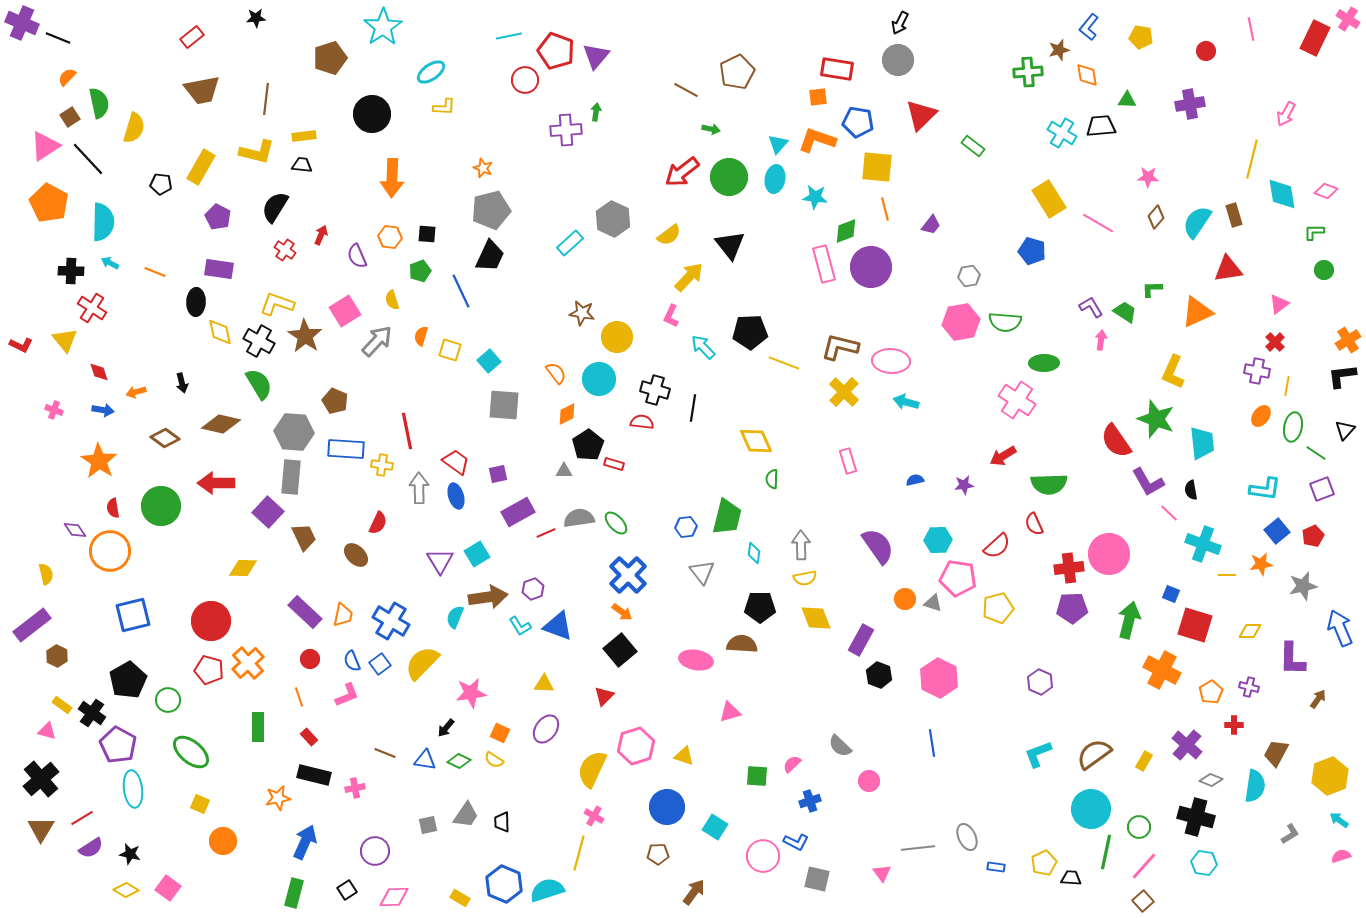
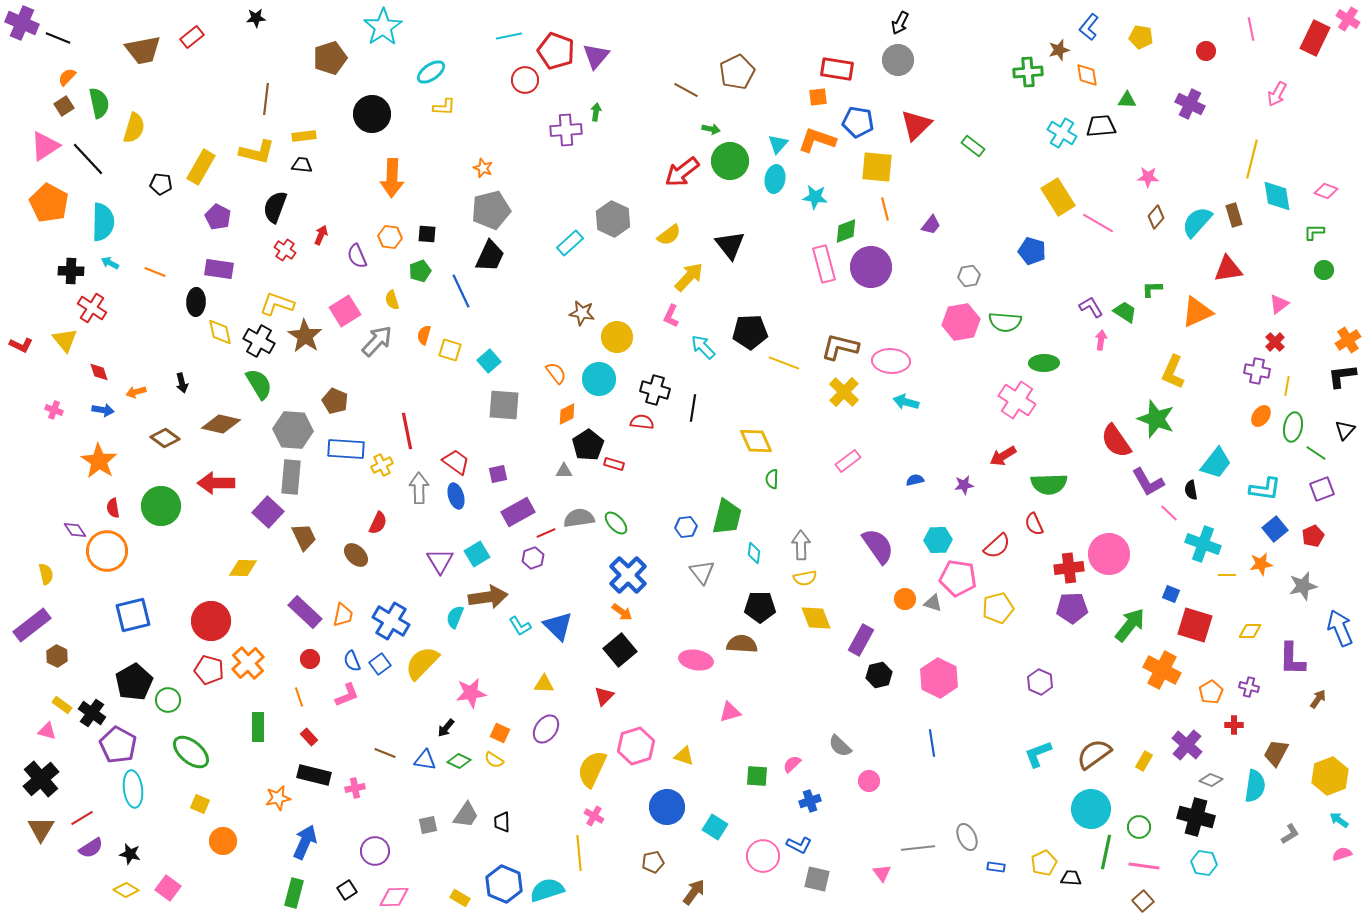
brown trapezoid at (202, 90): moved 59 px left, 40 px up
purple cross at (1190, 104): rotated 36 degrees clockwise
pink arrow at (1286, 114): moved 9 px left, 20 px up
red triangle at (921, 115): moved 5 px left, 10 px down
brown square at (70, 117): moved 6 px left, 11 px up
green circle at (729, 177): moved 1 px right, 16 px up
cyan diamond at (1282, 194): moved 5 px left, 2 px down
yellow rectangle at (1049, 199): moved 9 px right, 2 px up
black semicircle at (275, 207): rotated 12 degrees counterclockwise
cyan semicircle at (1197, 222): rotated 8 degrees clockwise
orange semicircle at (421, 336): moved 3 px right, 1 px up
gray hexagon at (294, 432): moved 1 px left, 2 px up
cyan trapezoid at (1202, 443): moved 14 px right, 20 px down; rotated 44 degrees clockwise
pink rectangle at (848, 461): rotated 70 degrees clockwise
yellow cross at (382, 465): rotated 35 degrees counterclockwise
blue square at (1277, 531): moved 2 px left, 2 px up
orange circle at (110, 551): moved 3 px left
purple hexagon at (533, 589): moved 31 px up
green arrow at (1129, 620): moved 1 px right, 5 px down; rotated 24 degrees clockwise
blue triangle at (558, 626): rotated 24 degrees clockwise
black hexagon at (879, 675): rotated 25 degrees clockwise
black pentagon at (128, 680): moved 6 px right, 2 px down
blue L-shape at (796, 842): moved 3 px right, 3 px down
yellow line at (579, 853): rotated 20 degrees counterclockwise
brown pentagon at (658, 854): moved 5 px left, 8 px down; rotated 10 degrees counterclockwise
pink semicircle at (1341, 856): moved 1 px right, 2 px up
pink line at (1144, 866): rotated 56 degrees clockwise
